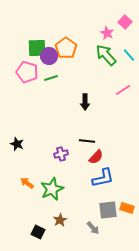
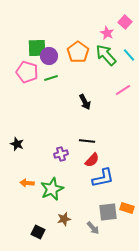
orange pentagon: moved 12 px right, 4 px down
black arrow: rotated 28 degrees counterclockwise
red semicircle: moved 4 px left, 3 px down
orange arrow: rotated 32 degrees counterclockwise
gray square: moved 2 px down
brown star: moved 4 px right, 1 px up; rotated 16 degrees clockwise
